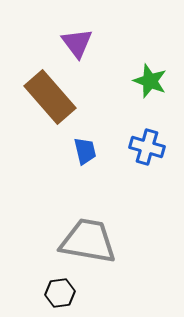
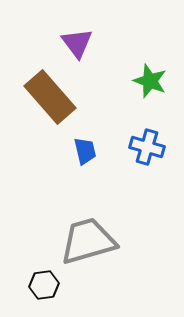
gray trapezoid: rotated 26 degrees counterclockwise
black hexagon: moved 16 px left, 8 px up
